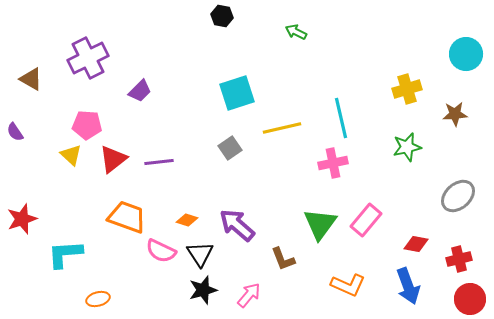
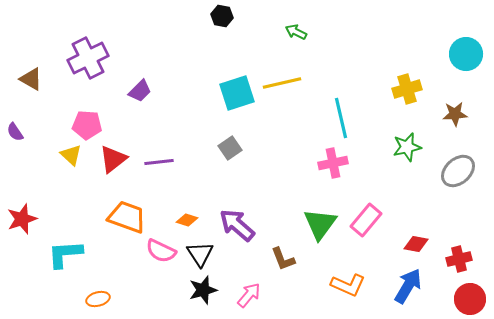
yellow line: moved 45 px up
gray ellipse: moved 25 px up
blue arrow: rotated 129 degrees counterclockwise
